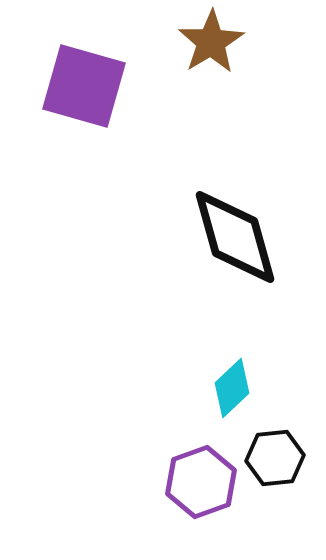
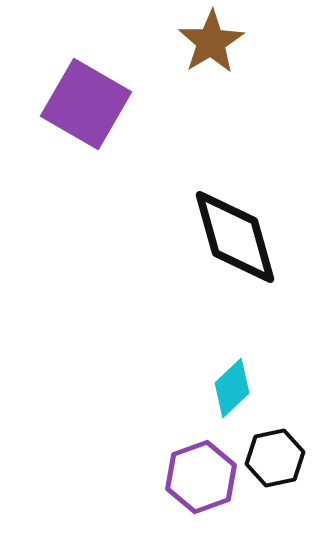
purple square: moved 2 px right, 18 px down; rotated 14 degrees clockwise
black hexagon: rotated 6 degrees counterclockwise
purple hexagon: moved 5 px up
